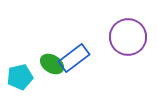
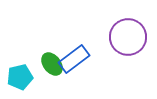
blue rectangle: moved 1 px down
green ellipse: rotated 20 degrees clockwise
